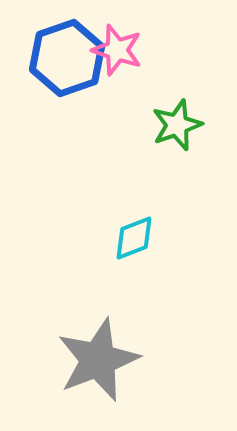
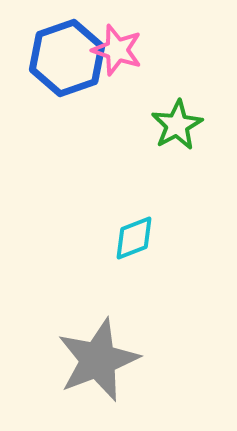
green star: rotated 9 degrees counterclockwise
